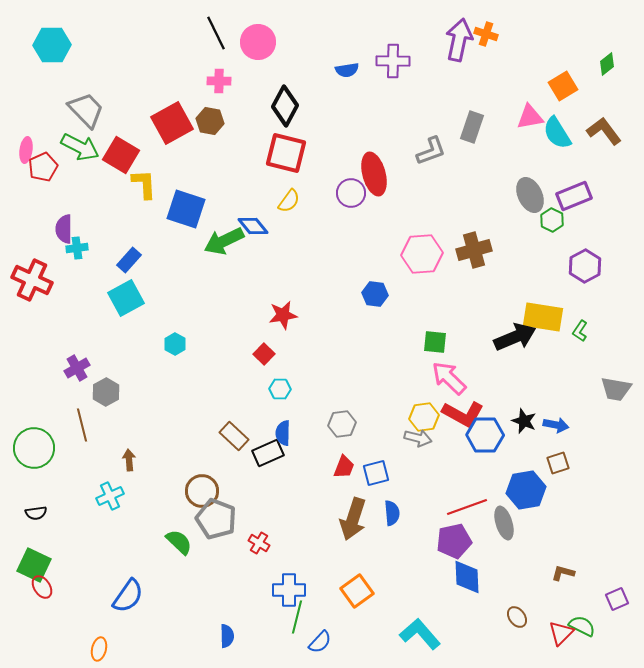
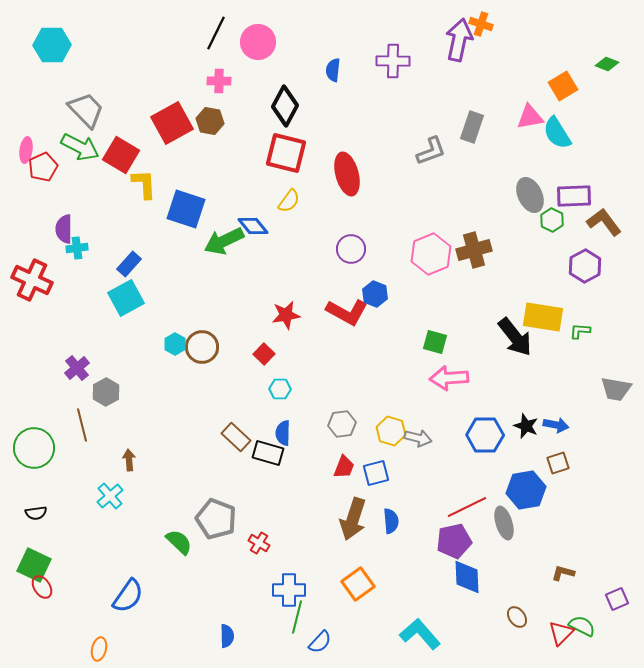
black line at (216, 33): rotated 52 degrees clockwise
orange cross at (486, 34): moved 5 px left, 10 px up
green diamond at (607, 64): rotated 60 degrees clockwise
blue semicircle at (347, 70): moved 14 px left; rotated 105 degrees clockwise
brown L-shape at (604, 131): moved 91 px down
red ellipse at (374, 174): moved 27 px left
purple circle at (351, 193): moved 56 px down
purple rectangle at (574, 196): rotated 20 degrees clockwise
pink hexagon at (422, 254): moved 9 px right; rotated 18 degrees counterclockwise
blue rectangle at (129, 260): moved 4 px down
blue hexagon at (375, 294): rotated 15 degrees clockwise
red star at (283, 315): moved 3 px right
green L-shape at (580, 331): rotated 60 degrees clockwise
black arrow at (515, 337): rotated 75 degrees clockwise
green square at (435, 342): rotated 10 degrees clockwise
purple cross at (77, 368): rotated 10 degrees counterclockwise
pink arrow at (449, 378): rotated 48 degrees counterclockwise
red L-shape at (463, 414): moved 116 px left, 102 px up
yellow hexagon at (424, 417): moved 33 px left, 14 px down; rotated 24 degrees clockwise
black star at (524, 421): moved 2 px right, 5 px down
brown rectangle at (234, 436): moved 2 px right, 1 px down
black rectangle at (268, 453): rotated 40 degrees clockwise
brown circle at (202, 491): moved 144 px up
cyan cross at (110, 496): rotated 16 degrees counterclockwise
red line at (467, 507): rotated 6 degrees counterclockwise
blue semicircle at (392, 513): moved 1 px left, 8 px down
orange square at (357, 591): moved 1 px right, 7 px up
